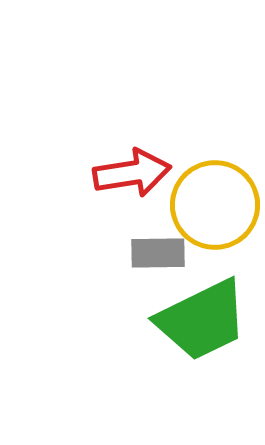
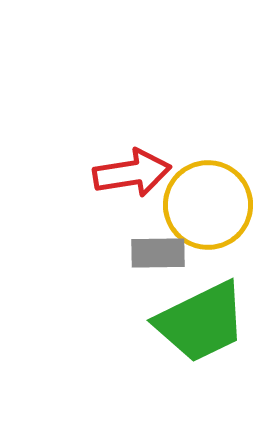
yellow circle: moved 7 px left
green trapezoid: moved 1 px left, 2 px down
